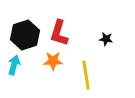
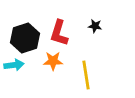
black hexagon: moved 3 px down
black star: moved 11 px left, 13 px up
cyan arrow: rotated 66 degrees clockwise
